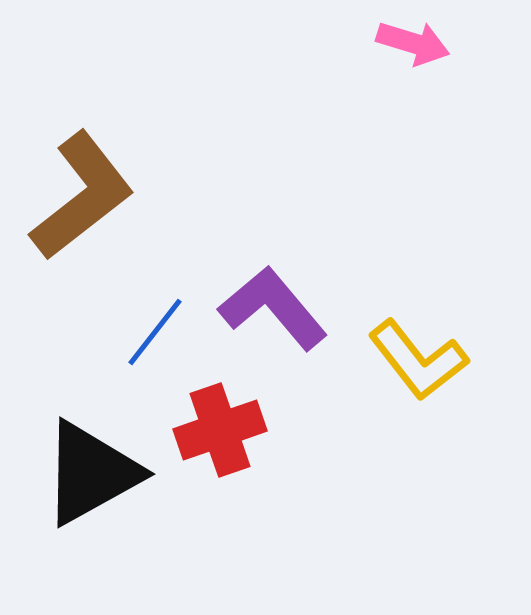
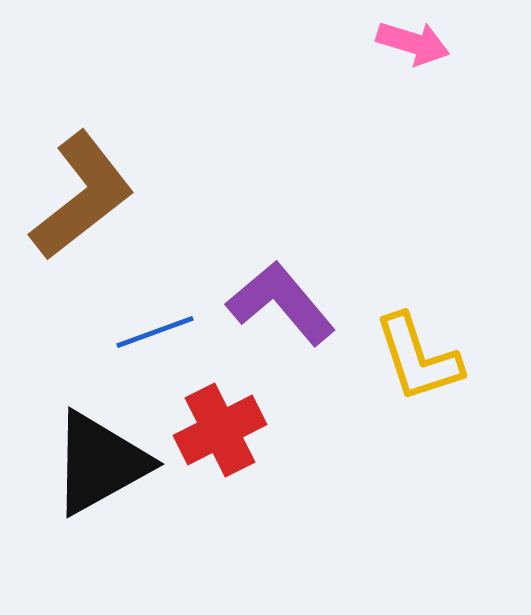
purple L-shape: moved 8 px right, 5 px up
blue line: rotated 32 degrees clockwise
yellow L-shape: moved 2 px up; rotated 20 degrees clockwise
red cross: rotated 8 degrees counterclockwise
black triangle: moved 9 px right, 10 px up
